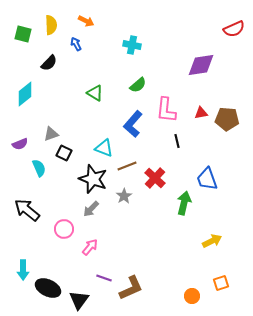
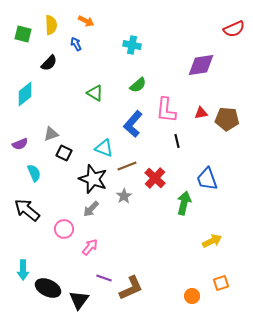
cyan semicircle: moved 5 px left, 5 px down
